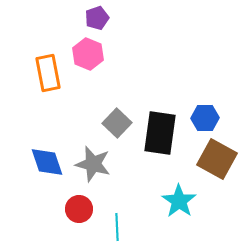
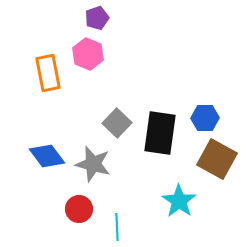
blue diamond: moved 6 px up; rotated 18 degrees counterclockwise
